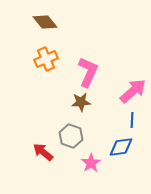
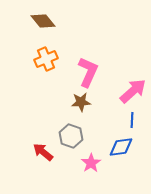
brown diamond: moved 2 px left, 1 px up
